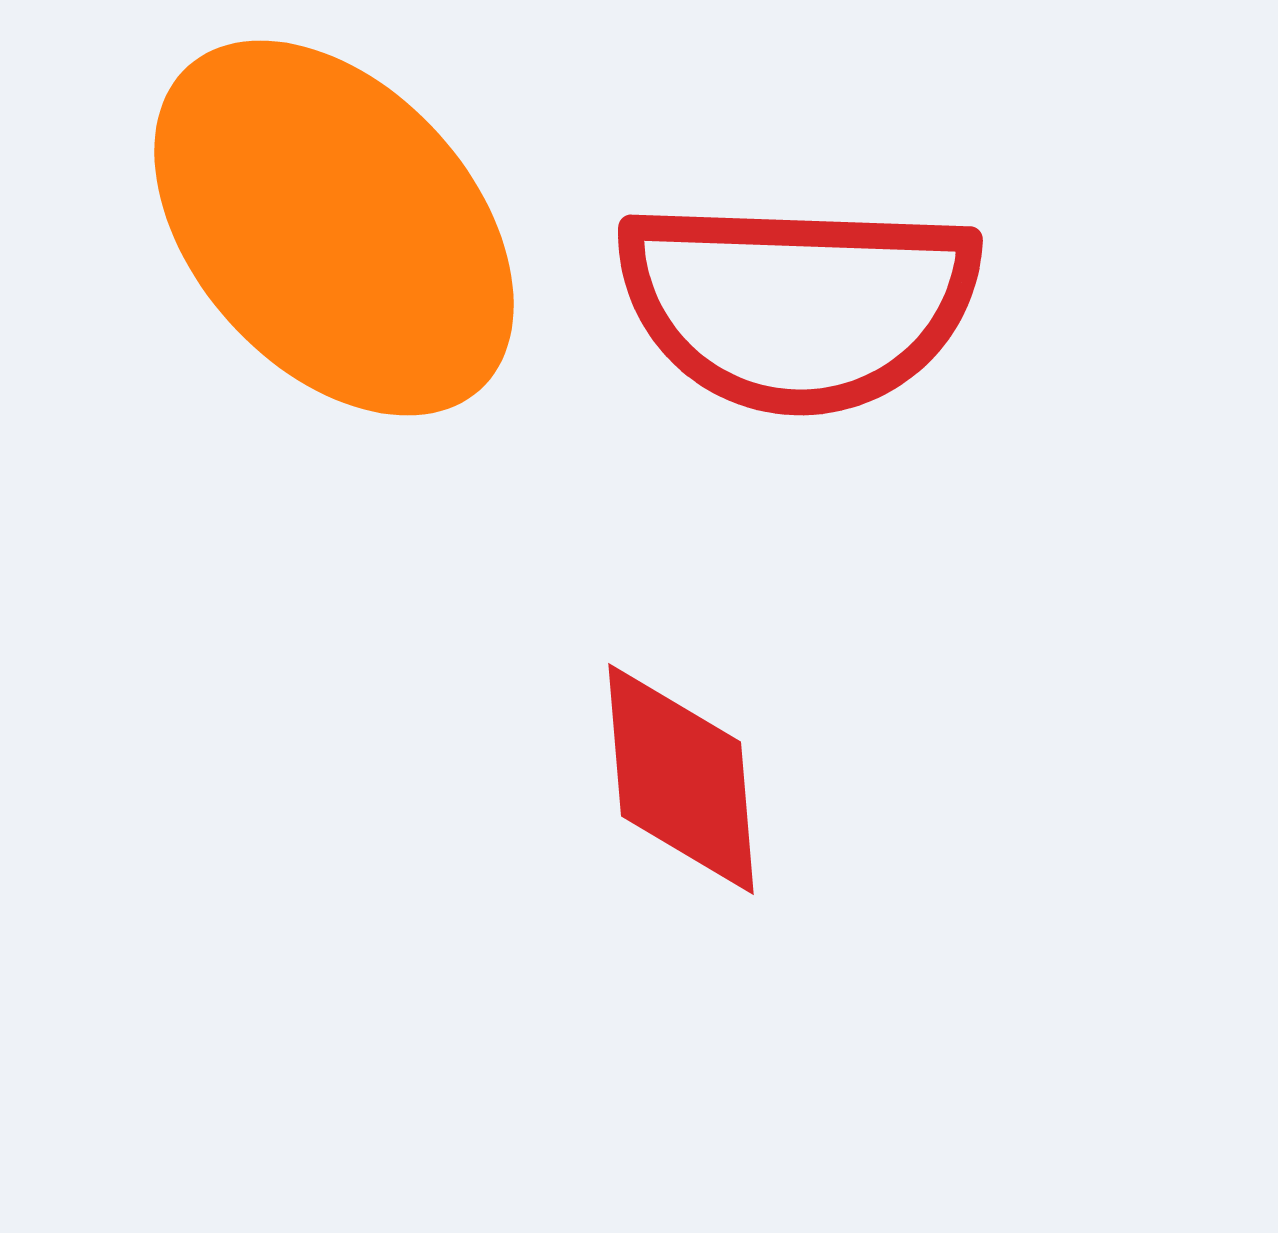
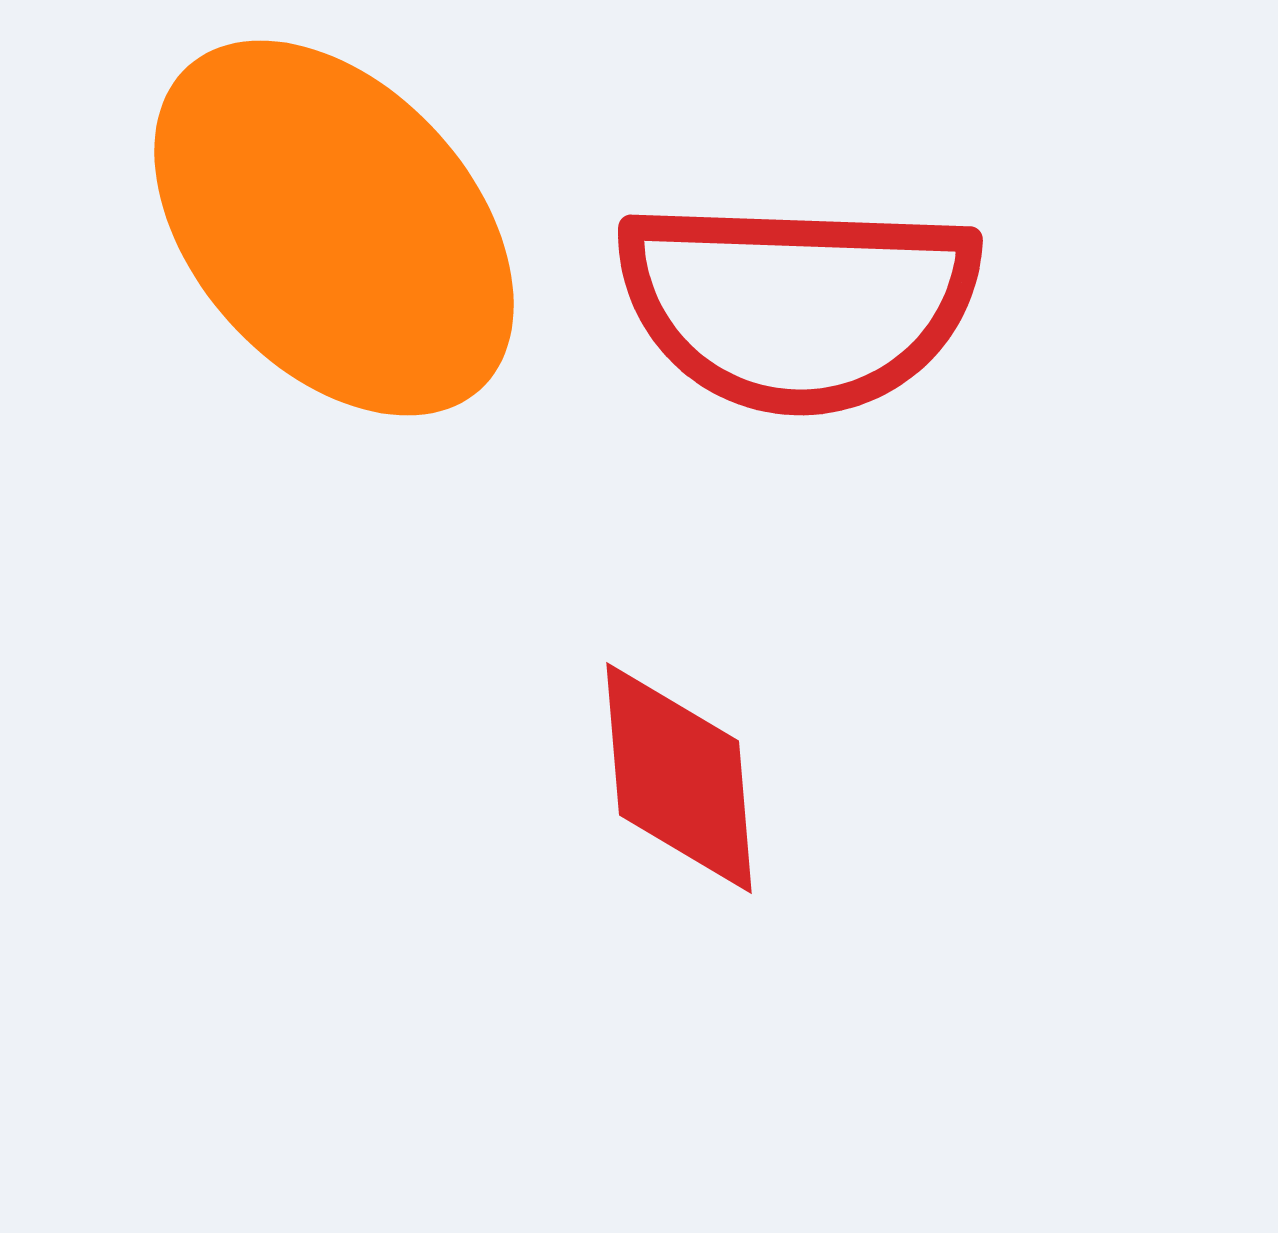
red diamond: moved 2 px left, 1 px up
